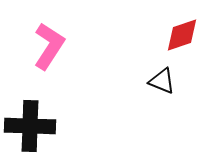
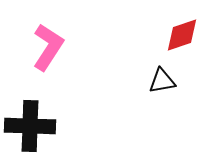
pink L-shape: moved 1 px left, 1 px down
black triangle: rotated 32 degrees counterclockwise
